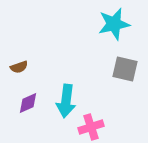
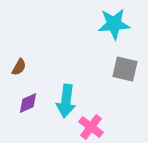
cyan star: rotated 8 degrees clockwise
brown semicircle: rotated 42 degrees counterclockwise
pink cross: rotated 35 degrees counterclockwise
